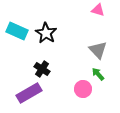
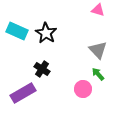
purple rectangle: moved 6 px left
